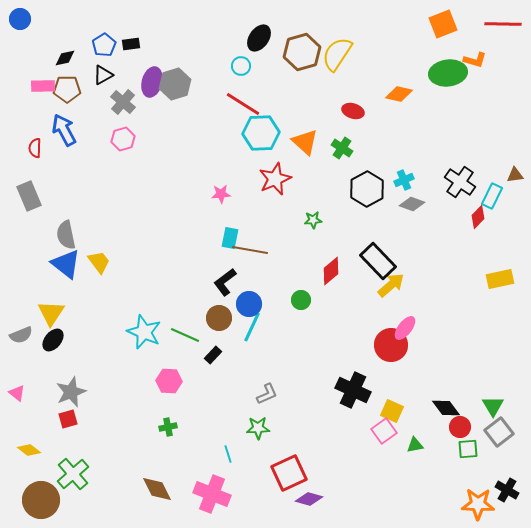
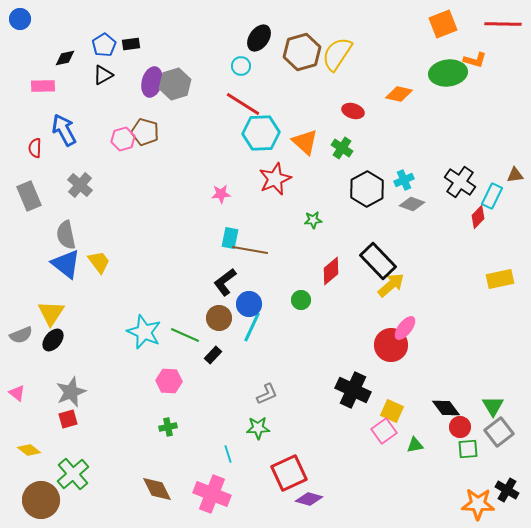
brown pentagon at (67, 89): moved 78 px right, 43 px down; rotated 16 degrees clockwise
gray cross at (123, 102): moved 43 px left, 83 px down
